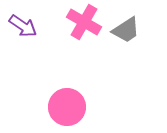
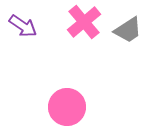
pink cross: rotated 20 degrees clockwise
gray trapezoid: moved 2 px right
